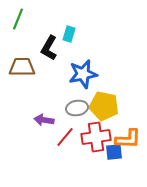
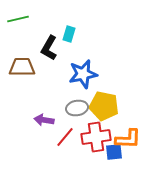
green line: rotated 55 degrees clockwise
